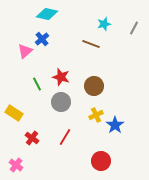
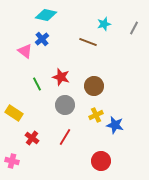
cyan diamond: moved 1 px left, 1 px down
brown line: moved 3 px left, 2 px up
pink triangle: rotated 42 degrees counterclockwise
gray circle: moved 4 px right, 3 px down
blue star: rotated 24 degrees counterclockwise
pink cross: moved 4 px left, 4 px up; rotated 24 degrees counterclockwise
